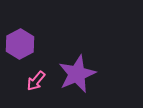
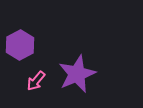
purple hexagon: moved 1 px down
